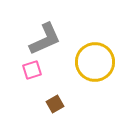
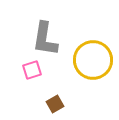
gray L-shape: rotated 123 degrees clockwise
yellow circle: moved 2 px left, 2 px up
